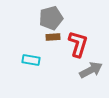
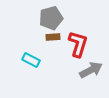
cyan rectangle: rotated 18 degrees clockwise
